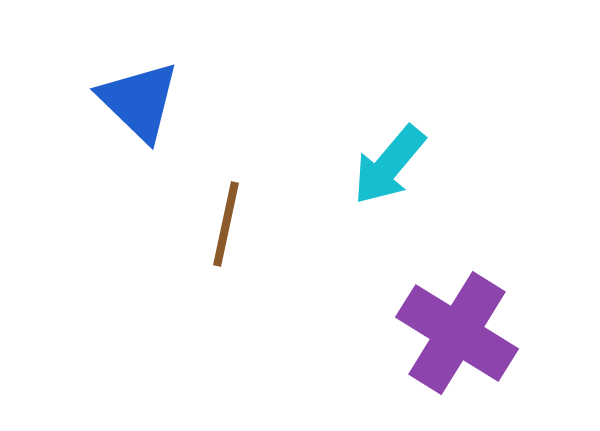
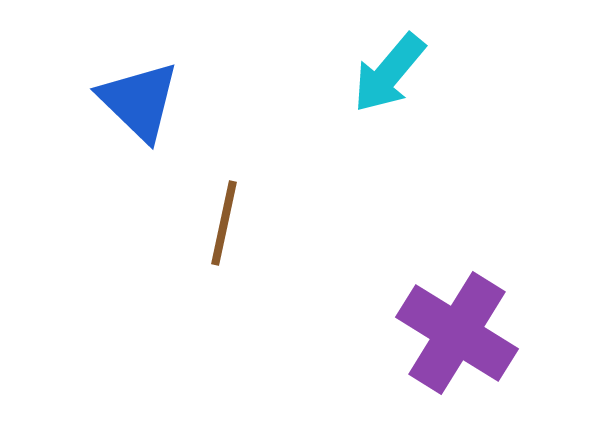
cyan arrow: moved 92 px up
brown line: moved 2 px left, 1 px up
